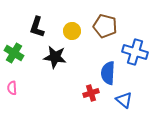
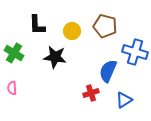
black L-shape: moved 2 px up; rotated 20 degrees counterclockwise
blue semicircle: moved 2 px up; rotated 20 degrees clockwise
blue triangle: rotated 48 degrees clockwise
